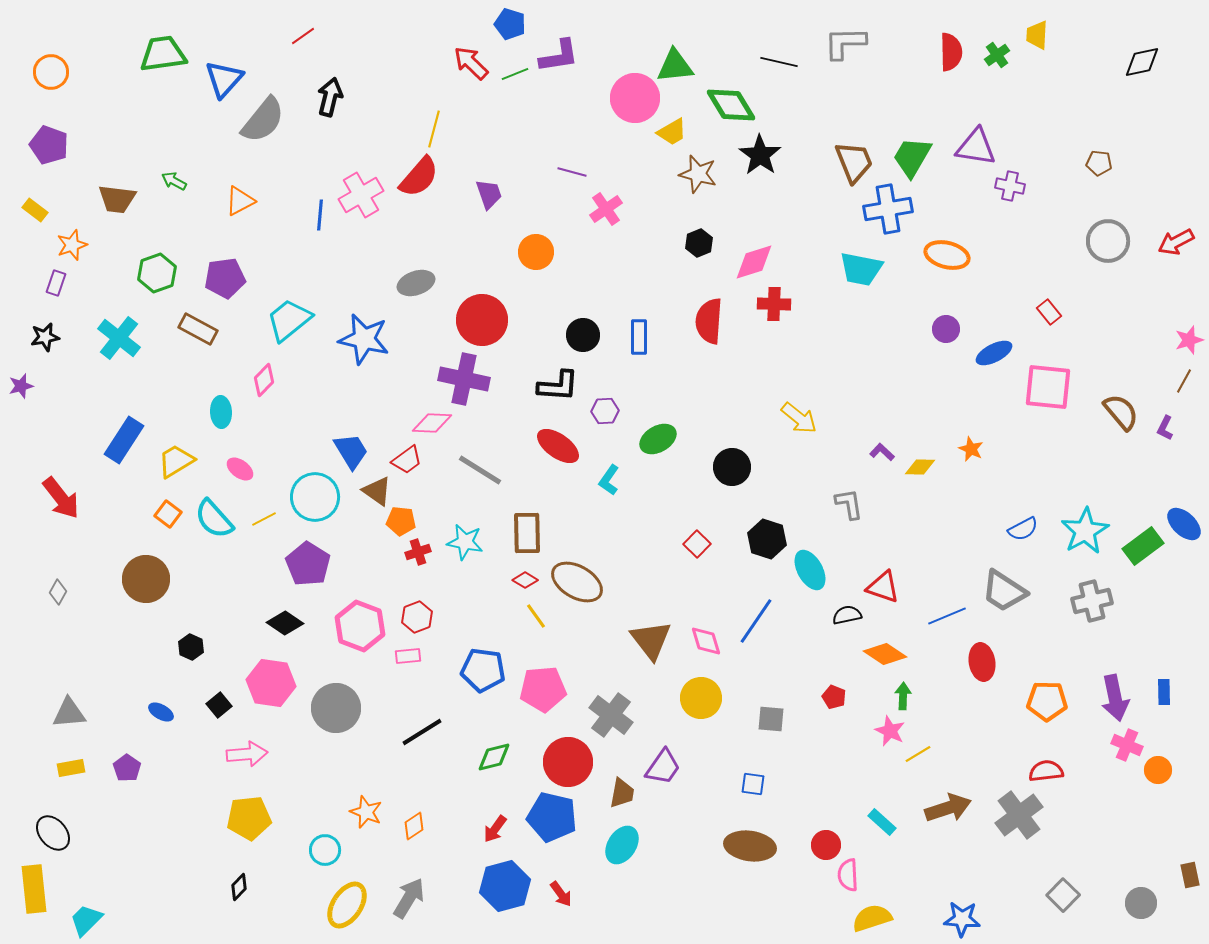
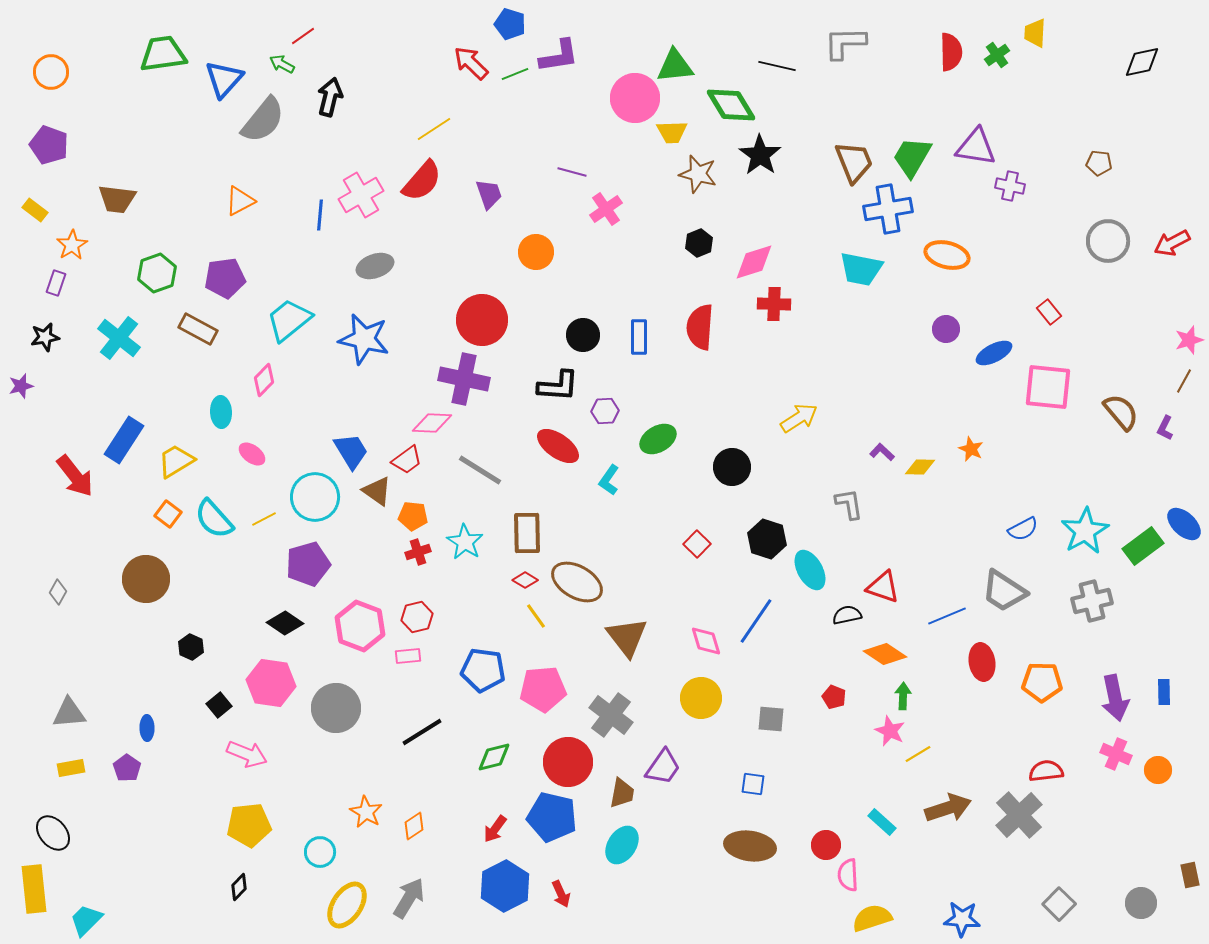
yellow trapezoid at (1037, 35): moved 2 px left, 2 px up
black line at (779, 62): moved 2 px left, 4 px down
yellow line at (434, 129): rotated 42 degrees clockwise
yellow trapezoid at (672, 132): rotated 28 degrees clockwise
red semicircle at (419, 177): moved 3 px right, 4 px down
green arrow at (174, 181): moved 108 px right, 117 px up
red arrow at (1176, 242): moved 4 px left, 1 px down
orange star at (72, 245): rotated 12 degrees counterclockwise
gray ellipse at (416, 283): moved 41 px left, 17 px up
red semicircle at (709, 321): moved 9 px left, 6 px down
yellow arrow at (799, 418): rotated 72 degrees counterclockwise
pink ellipse at (240, 469): moved 12 px right, 15 px up
red arrow at (61, 498): moved 14 px right, 22 px up
orange pentagon at (401, 521): moved 12 px right, 5 px up
cyan star at (465, 542): rotated 21 degrees clockwise
purple pentagon at (308, 564): rotated 24 degrees clockwise
red hexagon at (417, 617): rotated 8 degrees clockwise
brown triangle at (651, 640): moved 24 px left, 3 px up
orange pentagon at (1047, 701): moved 5 px left, 19 px up
blue ellipse at (161, 712): moved 14 px left, 16 px down; rotated 60 degrees clockwise
pink cross at (1127, 745): moved 11 px left, 9 px down
pink arrow at (247, 754): rotated 27 degrees clockwise
orange star at (366, 812): rotated 8 degrees clockwise
gray cross at (1019, 815): rotated 6 degrees counterclockwise
yellow pentagon at (249, 818): moved 7 px down
cyan circle at (325, 850): moved 5 px left, 2 px down
blue hexagon at (505, 886): rotated 12 degrees counterclockwise
red arrow at (561, 894): rotated 12 degrees clockwise
gray square at (1063, 895): moved 4 px left, 9 px down
